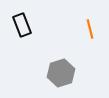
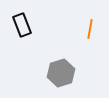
orange line: rotated 24 degrees clockwise
